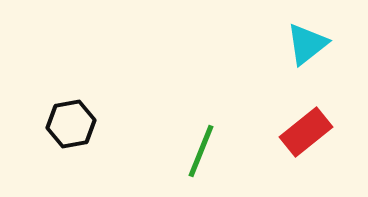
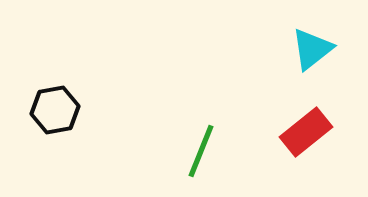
cyan triangle: moved 5 px right, 5 px down
black hexagon: moved 16 px left, 14 px up
